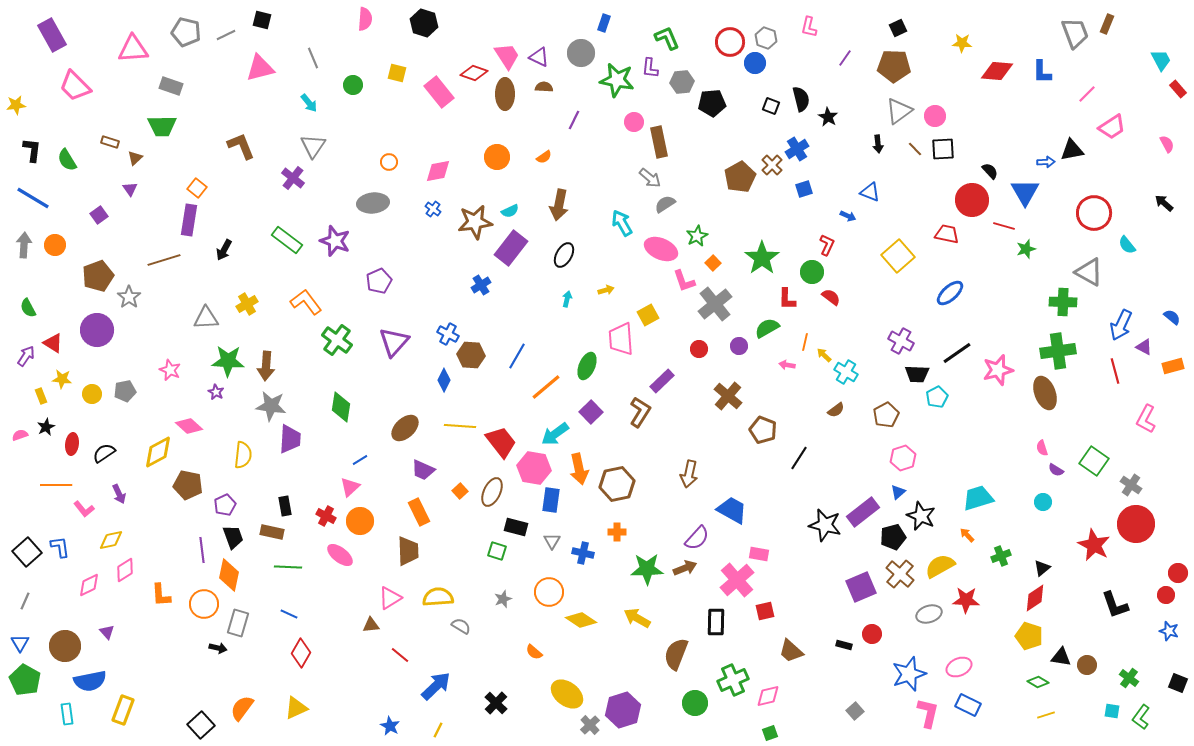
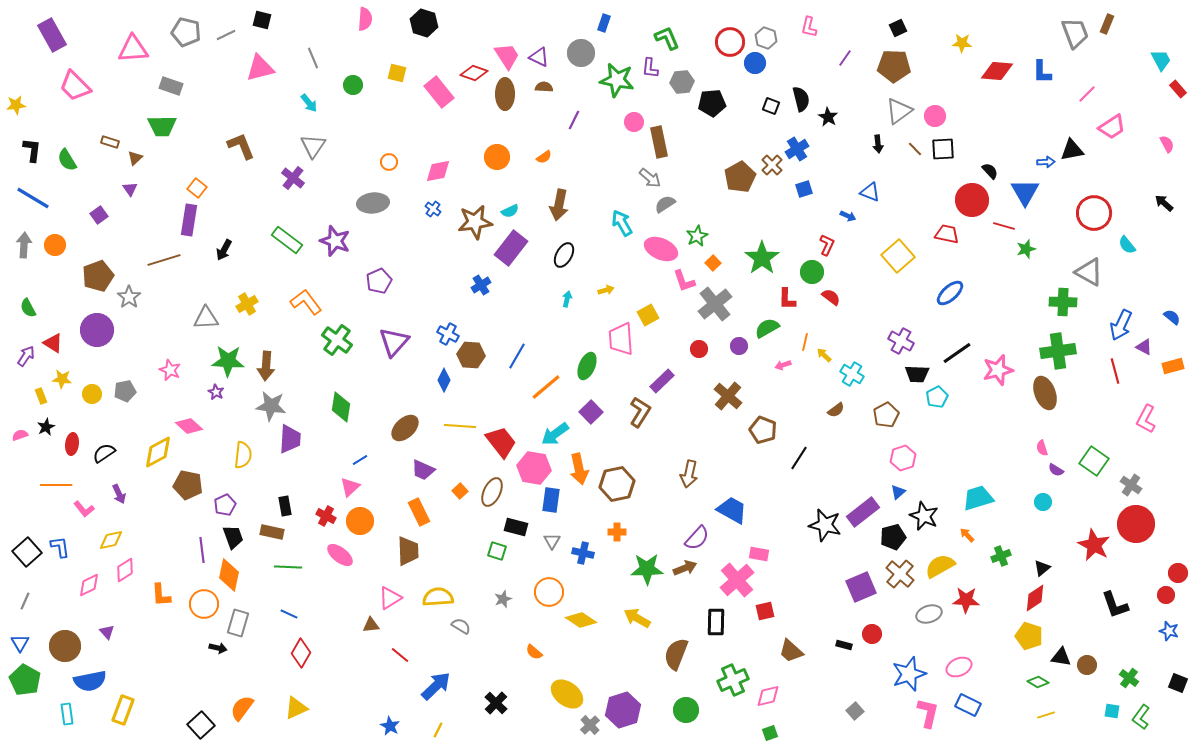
pink arrow at (787, 365): moved 4 px left; rotated 28 degrees counterclockwise
cyan cross at (846, 372): moved 6 px right, 2 px down
black star at (921, 516): moved 3 px right
green circle at (695, 703): moved 9 px left, 7 px down
